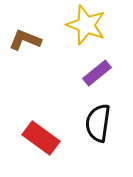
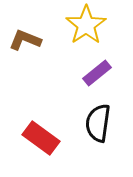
yellow star: rotated 18 degrees clockwise
